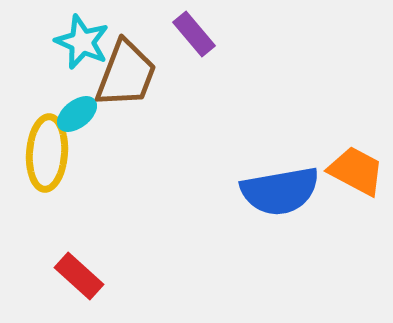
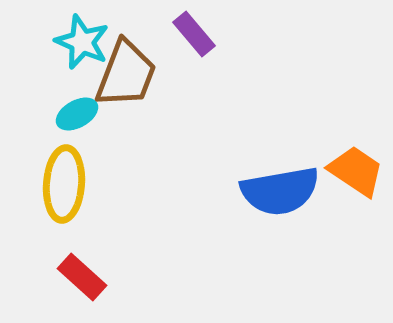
cyan ellipse: rotated 9 degrees clockwise
yellow ellipse: moved 17 px right, 31 px down
orange trapezoid: rotated 6 degrees clockwise
red rectangle: moved 3 px right, 1 px down
